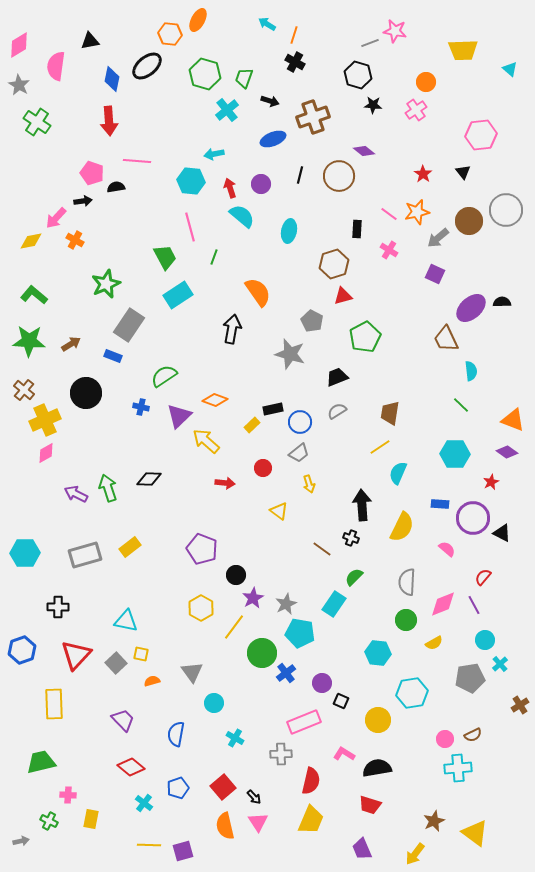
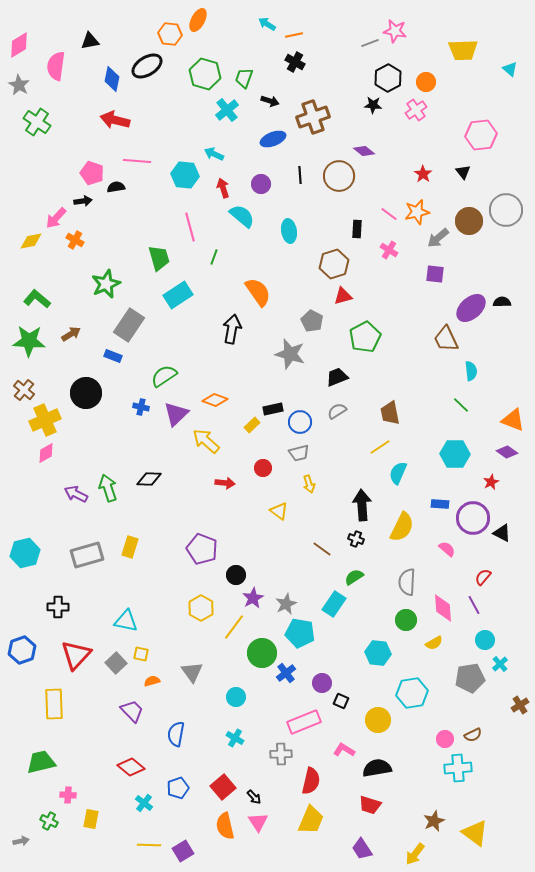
orange line at (294, 35): rotated 60 degrees clockwise
black ellipse at (147, 66): rotated 8 degrees clockwise
black hexagon at (358, 75): moved 30 px right, 3 px down; rotated 16 degrees clockwise
red arrow at (109, 121): moved 6 px right, 1 px up; rotated 108 degrees clockwise
cyan arrow at (214, 154): rotated 36 degrees clockwise
black line at (300, 175): rotated 18 degrees counterclockwise
cyan hexagon at (191, 181): moved 6 px left, 6 px up
red arrow at (230, 188): moved 7 px left
cyan ellipse at (289, 231): rotated 20 degrees counterclockwise
green trapezoid at (165, 257): moved 6 px left, 1 px down; rotated 12 degrees clockwise
purple square at (435, 274): rotated 18 degrees counterclockwise
green L-shape at (34, 295): moved 3 px right, 4 px down
brown arrow at (71, 344): moved 10 px up
brown trapezoid at (390, 413): rotated 20 degrees counterclockwise
purple triangle at (179, 416): moved 3 px left, 2 px up
gray trapezoid at (299, 453): rotated 25 degrees clockwise
black cross at (351, 538): moved 5 px right, 1 px down
yellow rectangle at (130, 547): rotated 35 degrees counterclockwise
cyan hexagon at (25, 553): rotated 12 degrees counterclockwise
gray rectangle at (85, 555): moved 2 px right
green semicircle at (354, 577): rotated 12 degrees clockwise
pink diamond at (443, 604): moved 4 px down; rotated 72 degrees counterclockwise
cyan circle at (214, 703): moved 22 px right, 6 px up
purple trapezoid at (123, 720): moved 9 px right, 9 px up
pink L-shape at (344, 754): moved 4 px up
purple trapezoid at (362, 849): rotated 10 degrees counterclockwise
purple square at (183, 851): rotated 15 degrees counterclockwise
